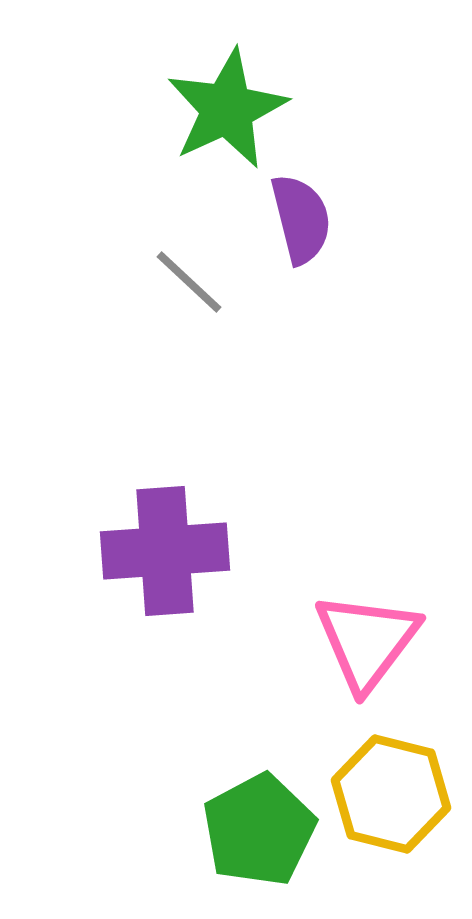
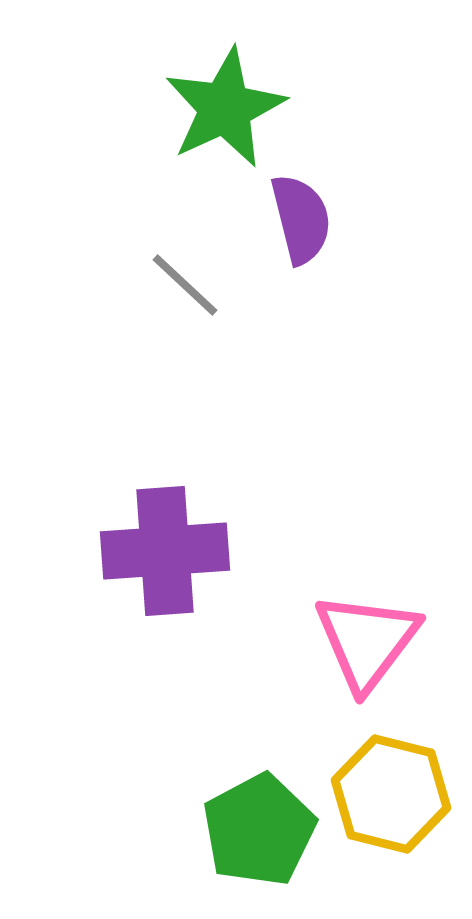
green star: moved 2 px left, 1 px up
gray line: moved 4 px left, 3 px down
